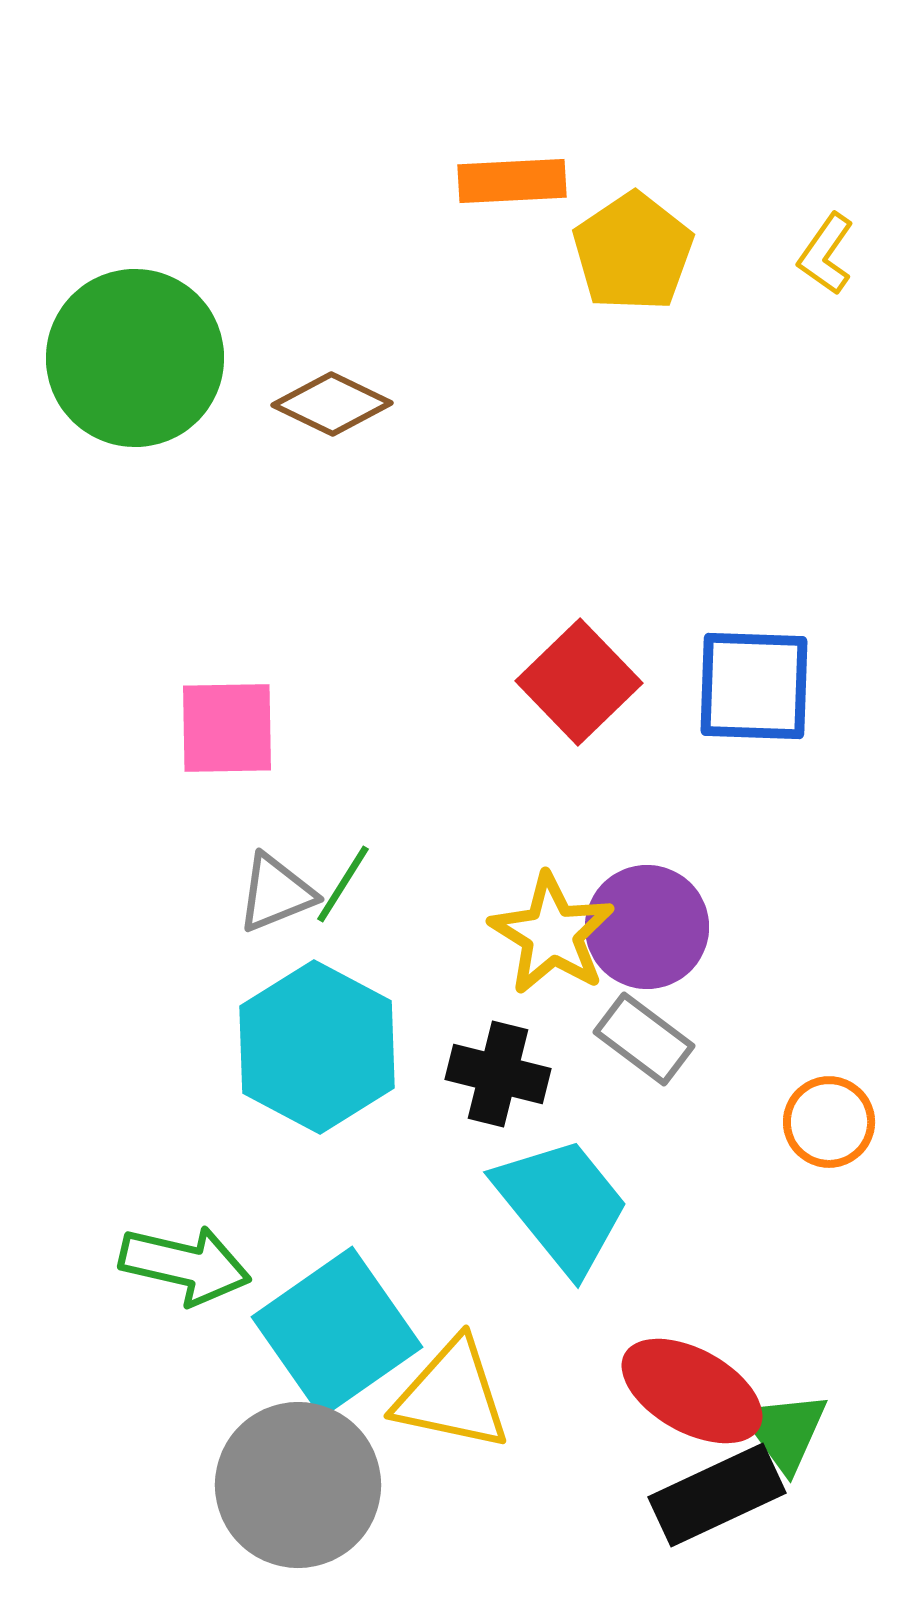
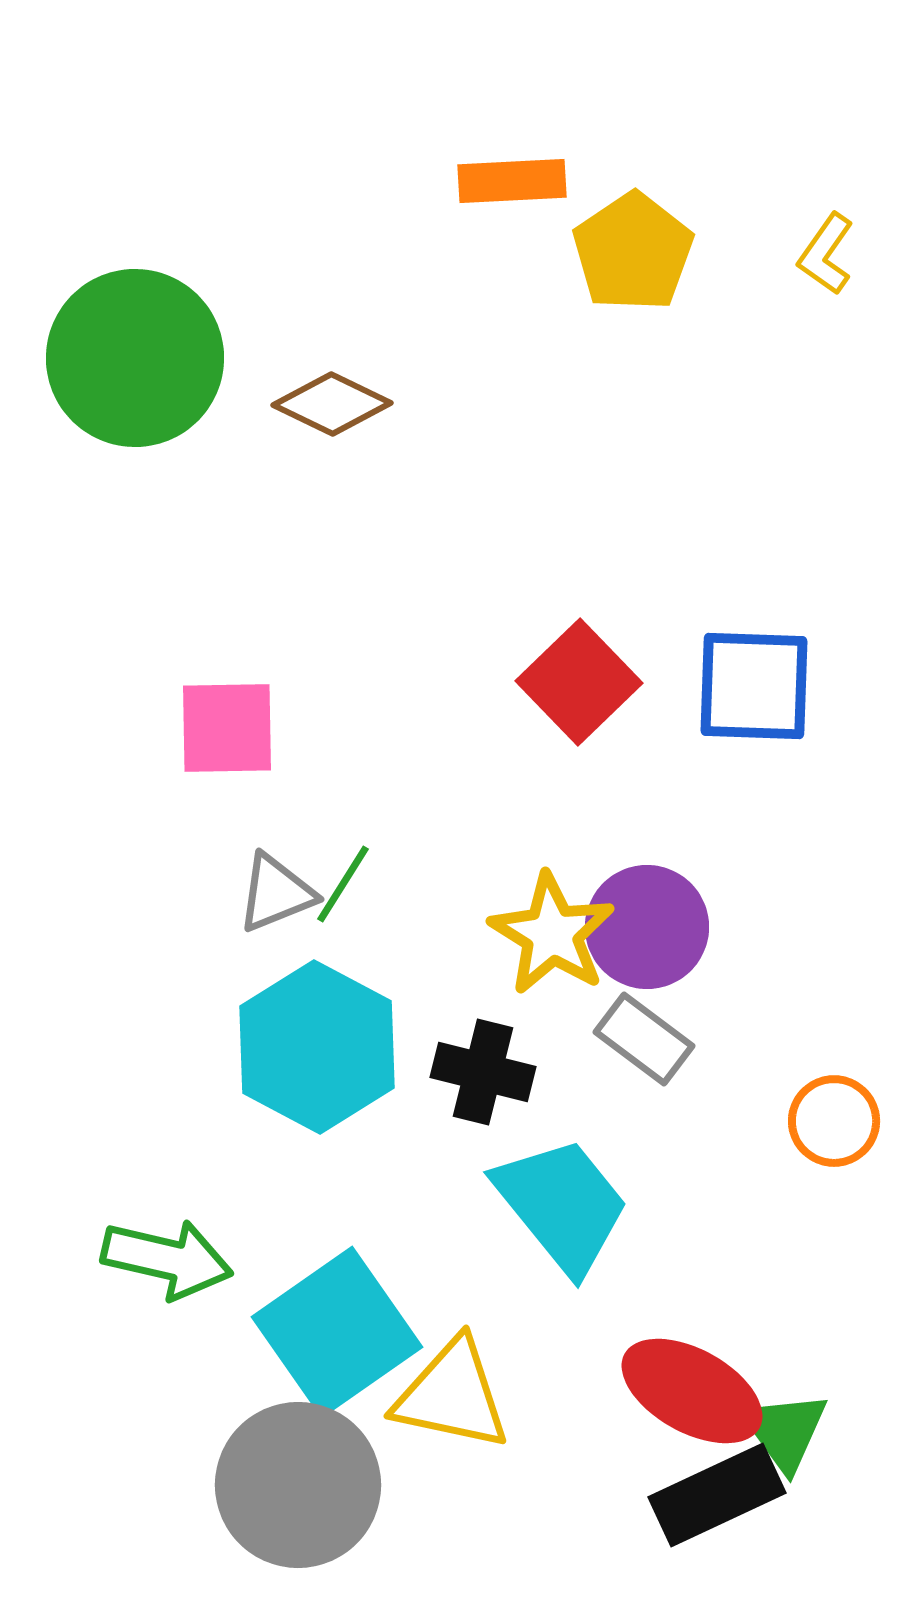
black cross: moved 15 px left, 2 px up
orange circle: moved 5 px right, 1 px up
green arrow: moved 18 px left, 6 px up
